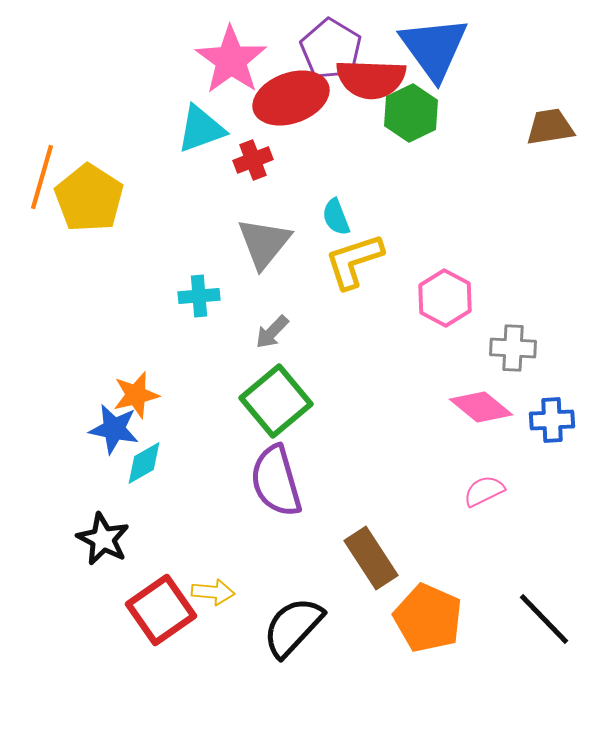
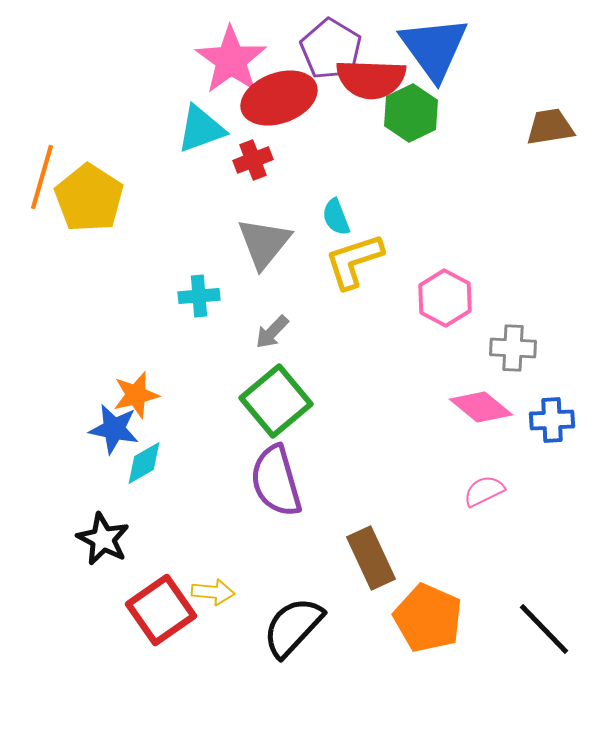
red ellipse: moved 12 px left
brown rectangle: rotated 8 degrees clockwise
black line: moved 10 px down
